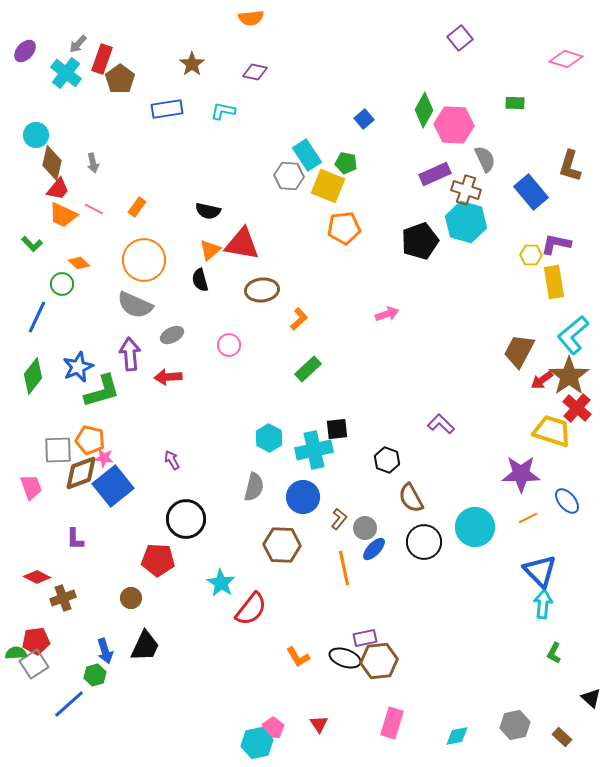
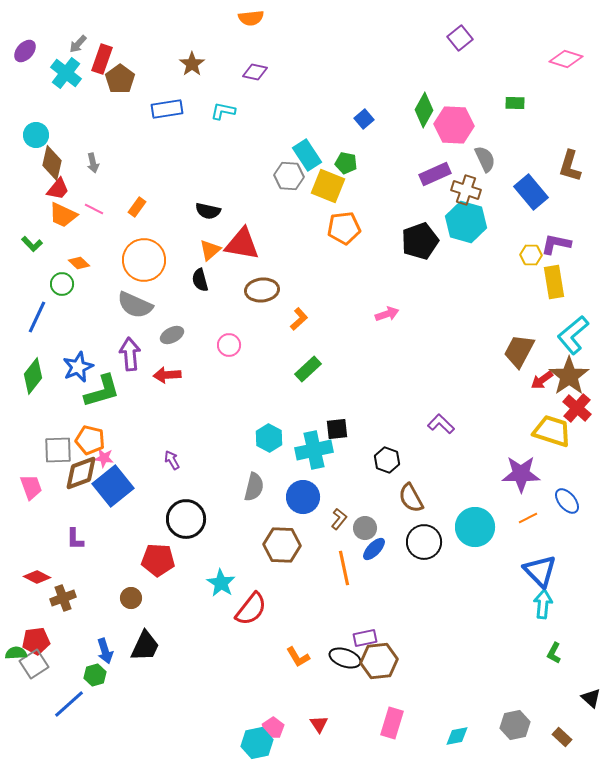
red arrow at (168, 377): moved 1 px left, 2 px up
